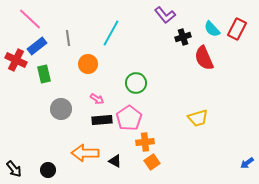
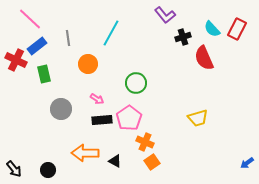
orange cross: rotated 30 degrees clockwise
